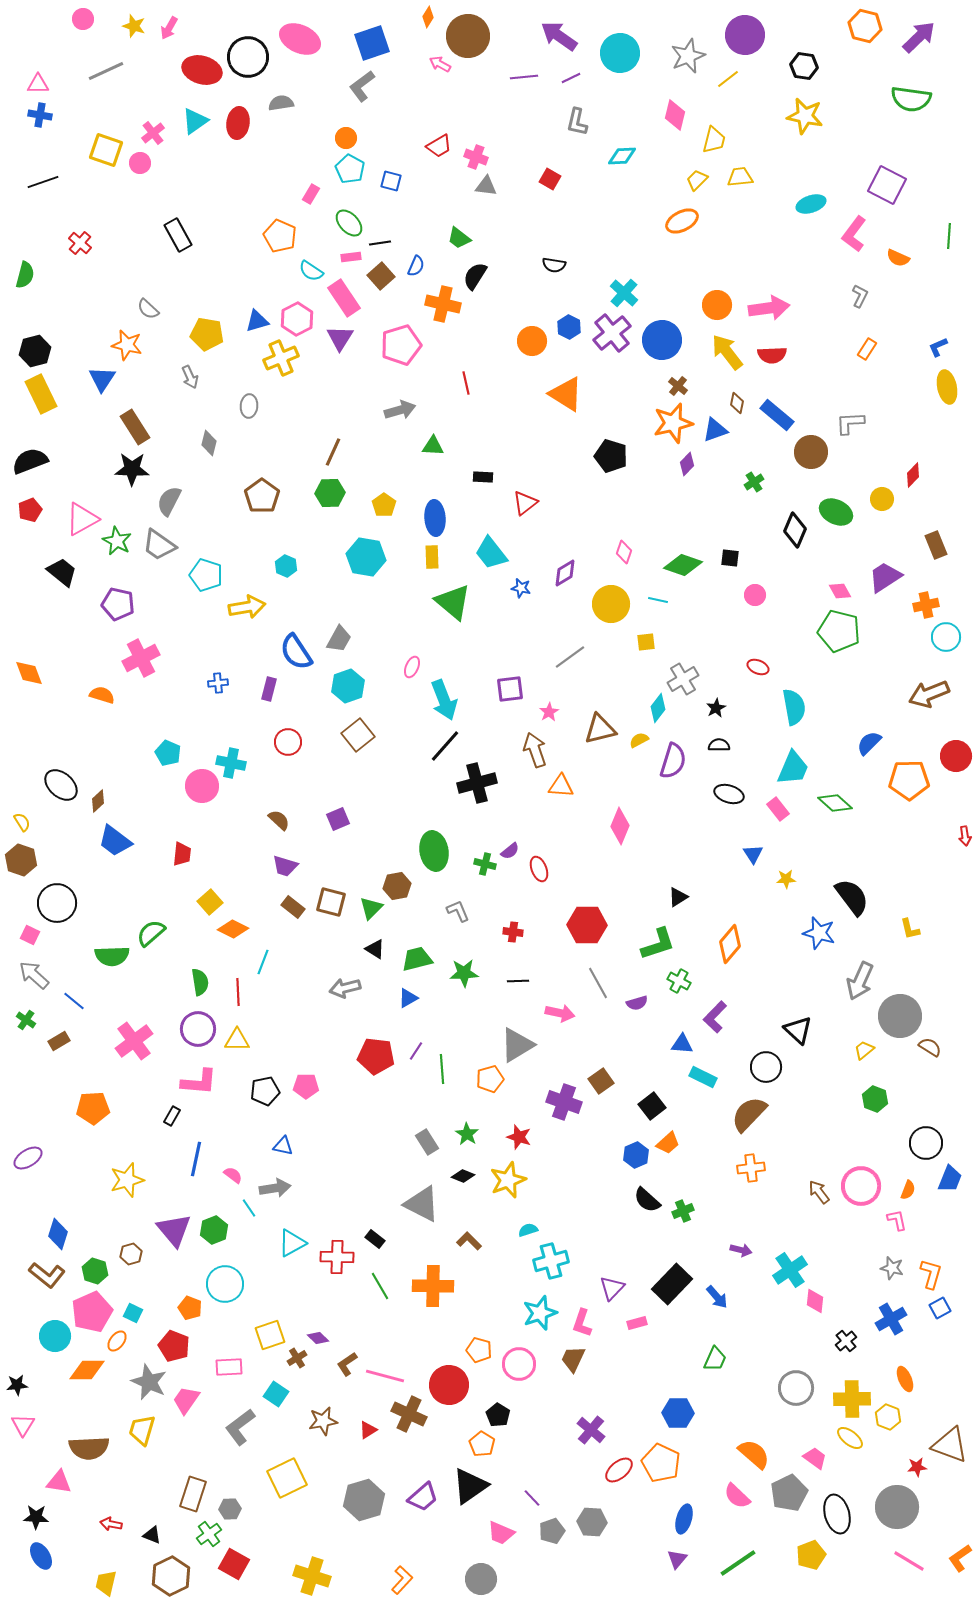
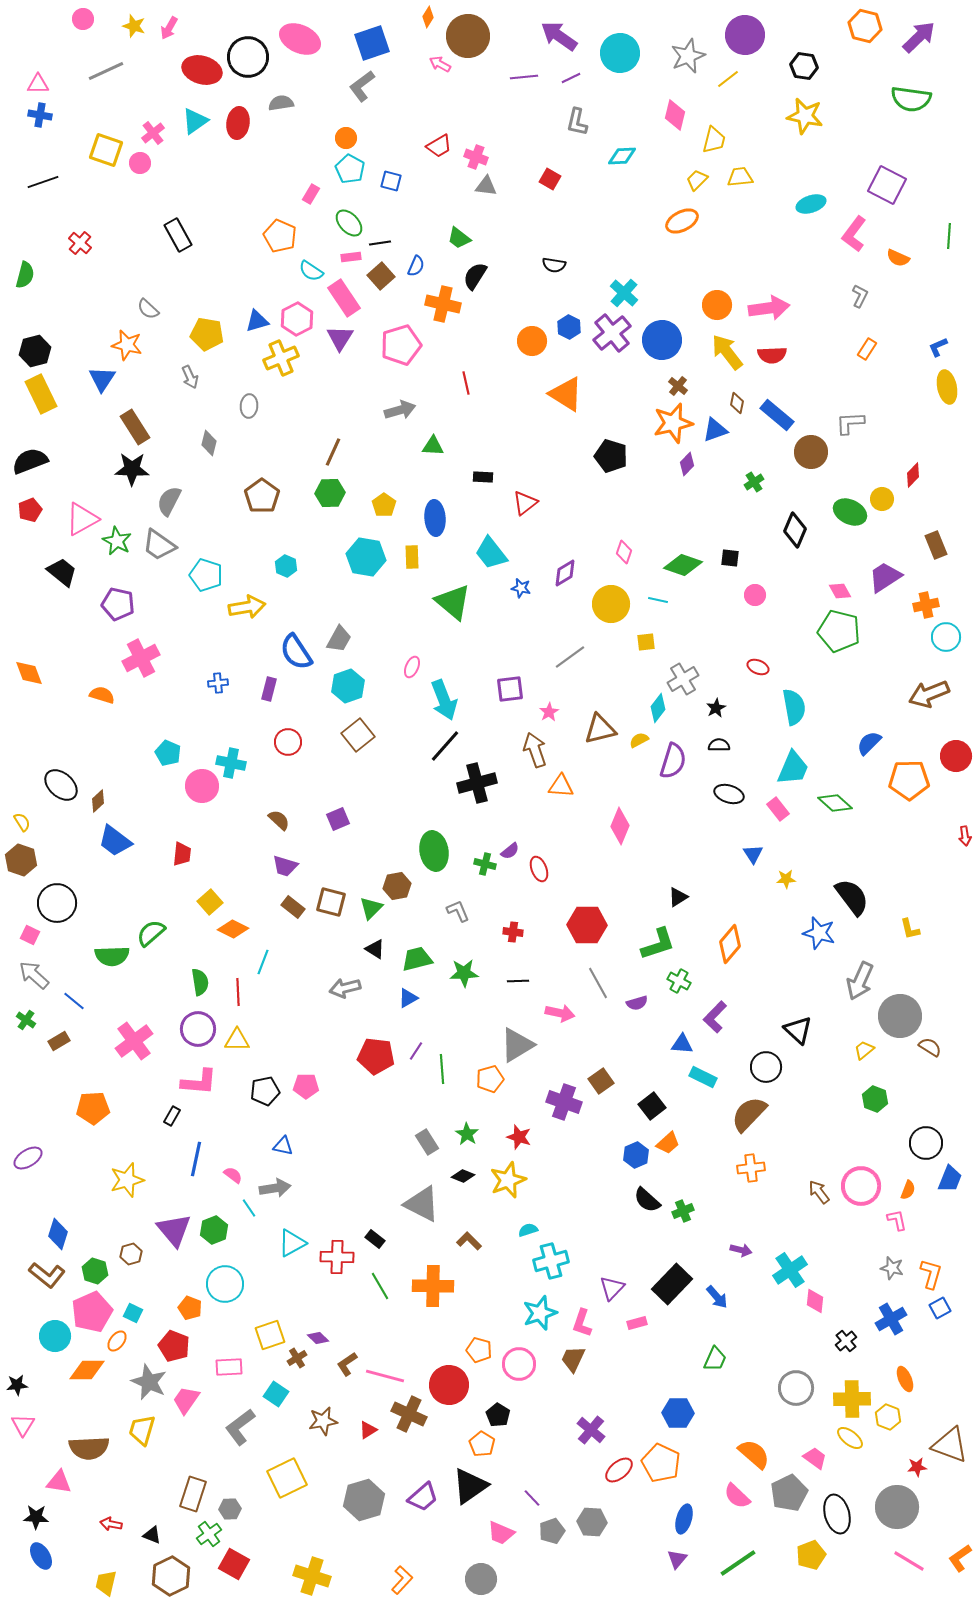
green ellipse at (836, 512): moved 14 px right
yellow rectangle at (432, 557): moved 20 px left
